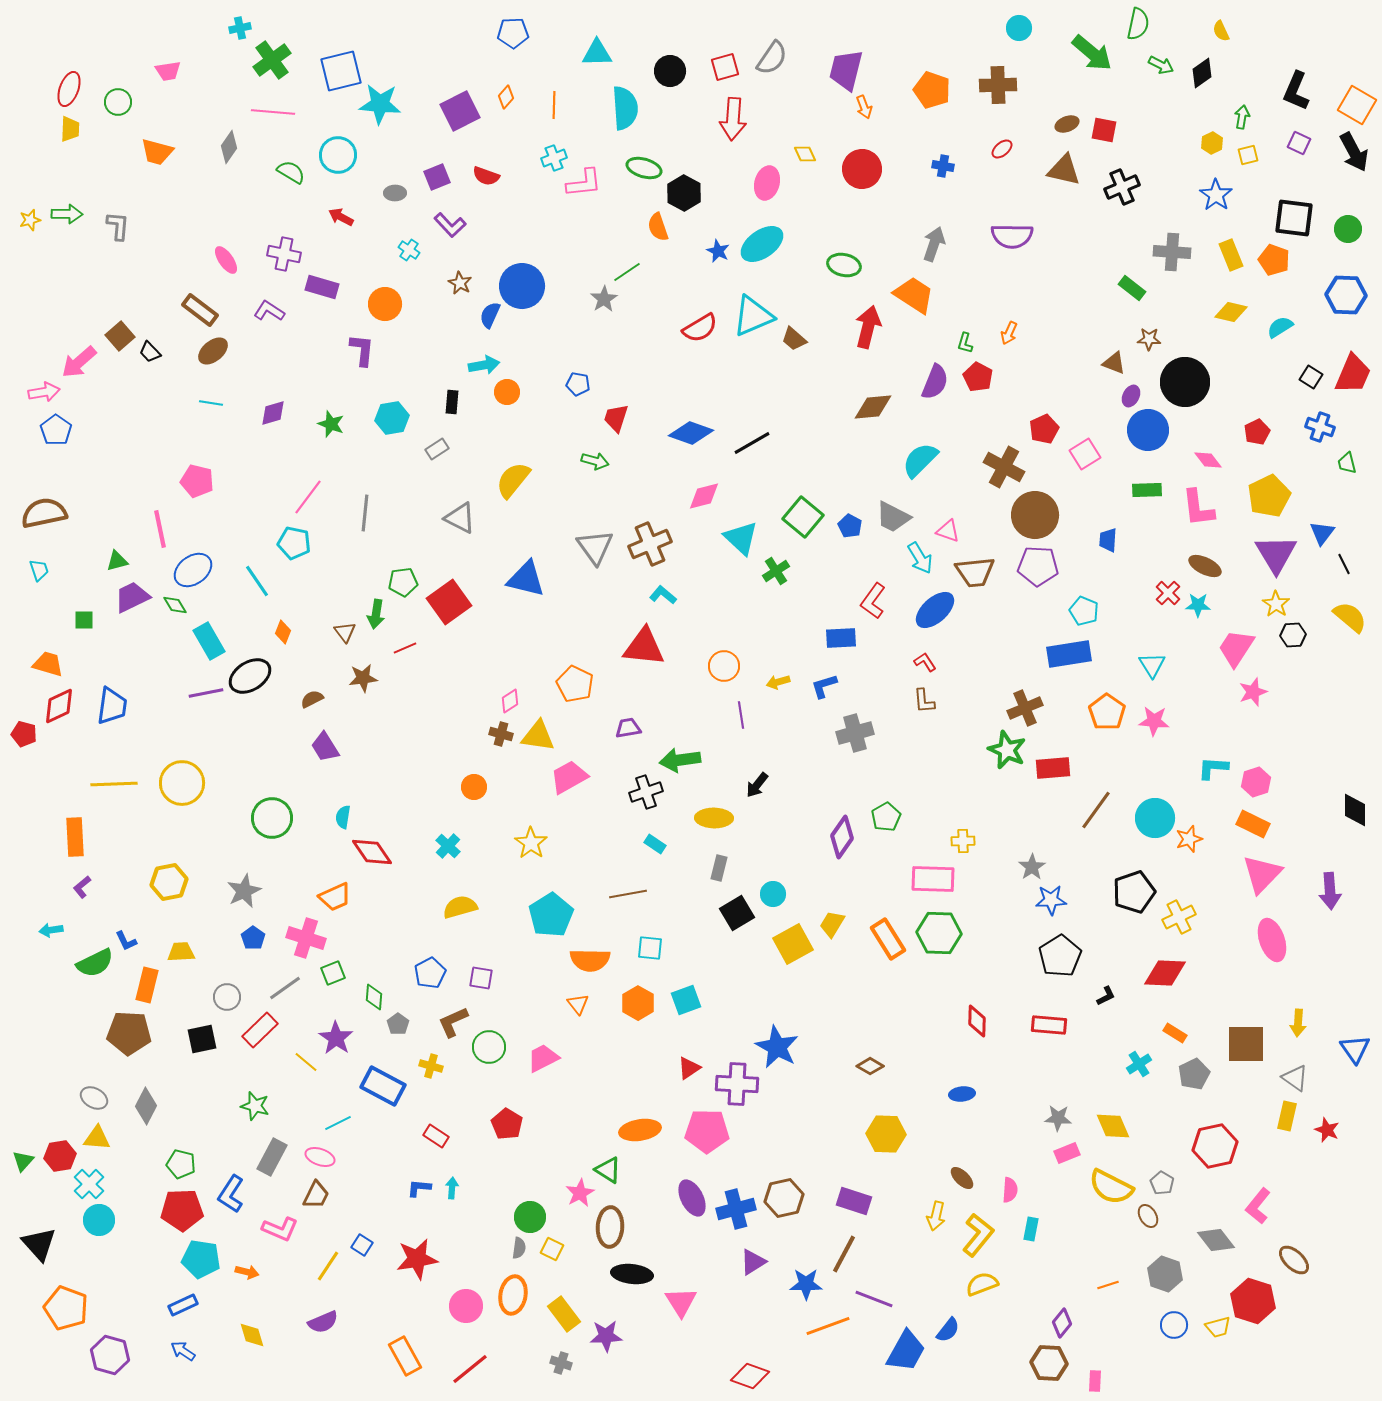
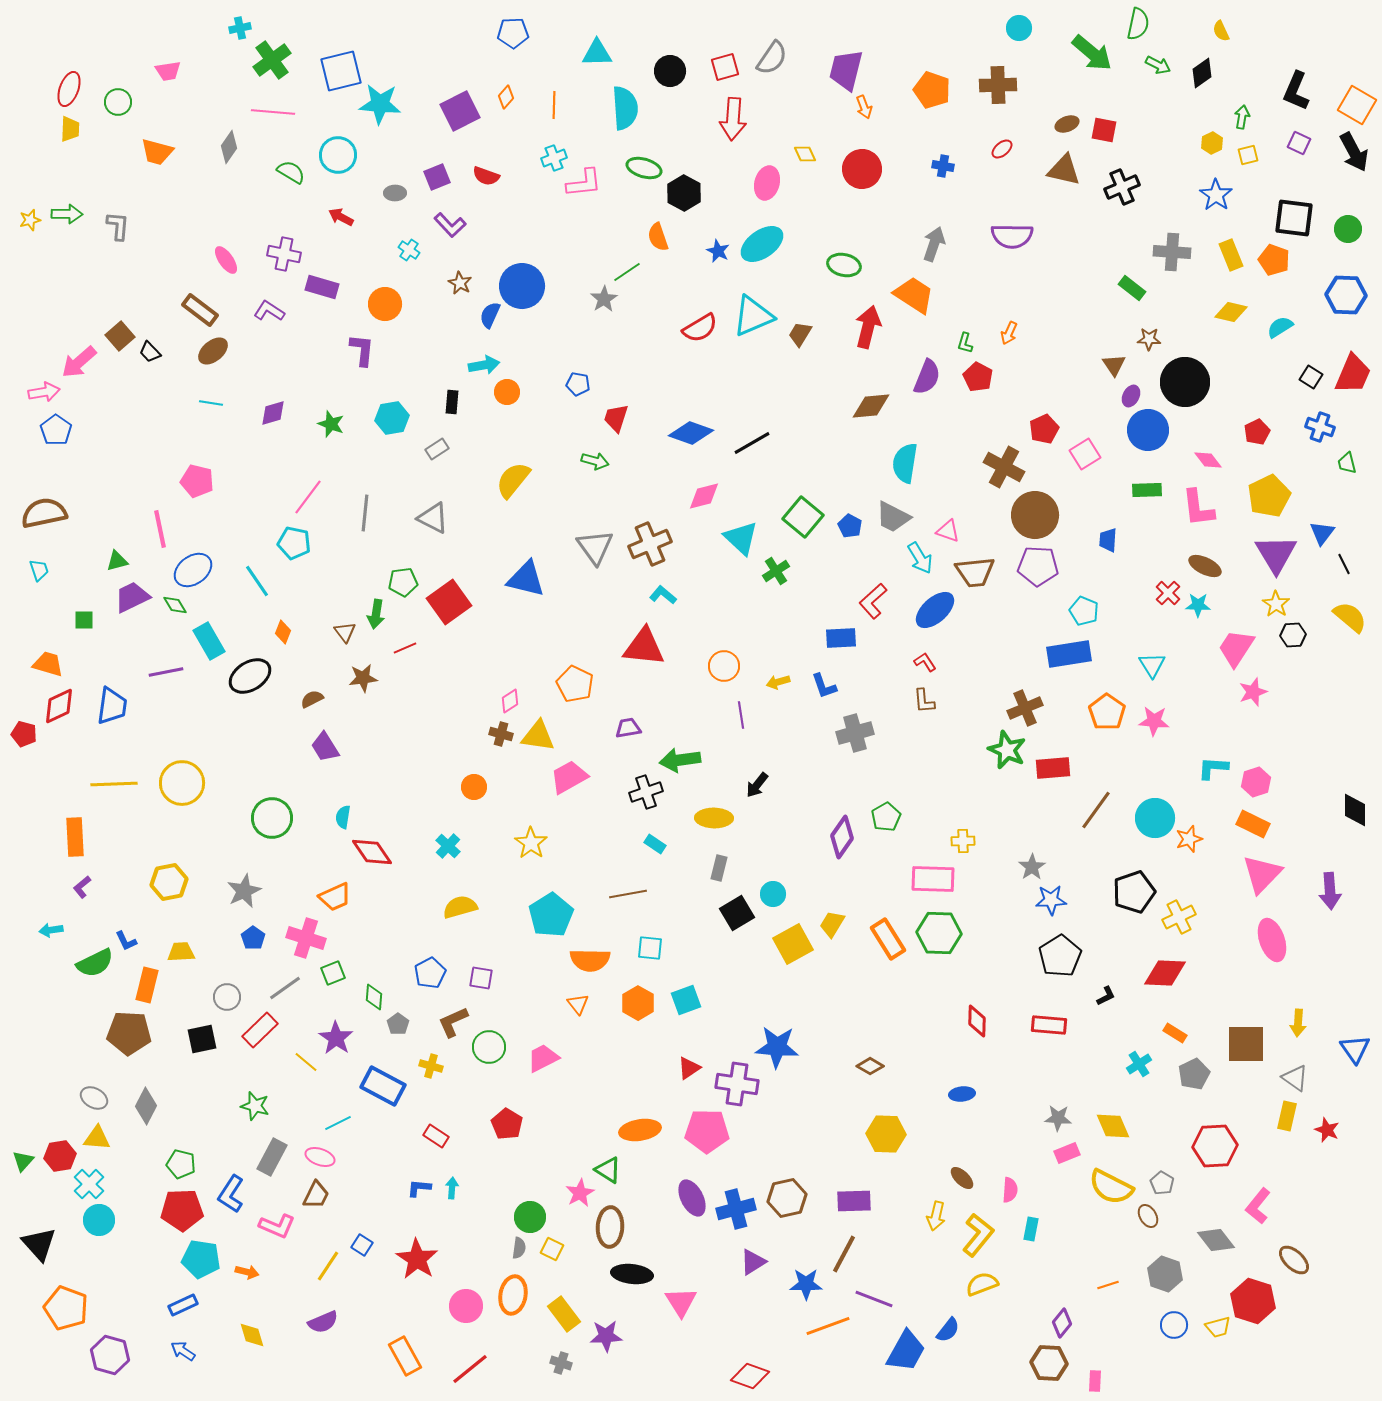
green arrow at (1161, 65): moved 3 px left
orange semicircle at (658, 227): moved 10 px down
brown trapezoid at (794, 339): moved 6 px right, 5 px up; rotated 80 degrees clockwise
brown triangle at (1114, 363): moved 2 px down; rotated 35 degrees clockwise
purple semicircle at (935, 382): moved 8 px left, 5 px up
brown diamond at (873, 407): moved 2 px left, 1 px up
cyan semicircle at (920, 460): moved 15 px left, 3 px down; rotated 36 degrees counterclockwise
gray triangle at (460, 518): moved 27 px left
red L-shape at (873, 601): rotated 12 degrees clockwise
blue L-shape at (824, 686): rotated 92 degrees counterclockwise
purple line at (206, 693): moved 40 px left, 21 px up
blue star at (777, 1047): rotated 24 degrees counterclockwise
purple cross at (737, 1084): rotated 6 degrees clockwise
red hexagon at (1215, 1146): rotated 9 degrees clockwise
brown hexagon at (784, 1198): moved 3 px right
purple rectangle at (854, 1201): rotated 20 degrees counterclockwise
pink L-shape at (280, 1229): moved 3 px left, 3 px up
red star at (417, 1259): rotated 30 degrees counterclockwise
